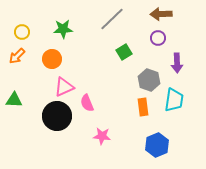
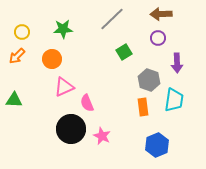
black circle: moved 14 px right, 13 px down
pink star: rotated 18 degrees clockwise
